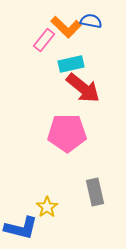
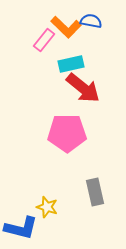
yellow star: rotated 20 degrees counterclockwise
